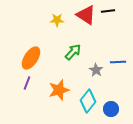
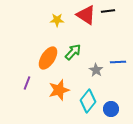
orange ellipse: moved 17 px right
